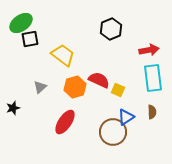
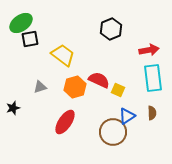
gray triangle: rotated 24 degrees clockwise
brown semicircle: moved 1 px down
blue triangle: moved 1 px right, 1 px up
